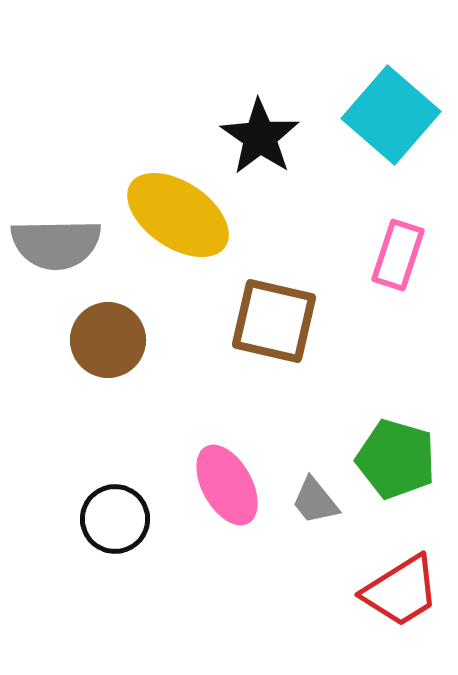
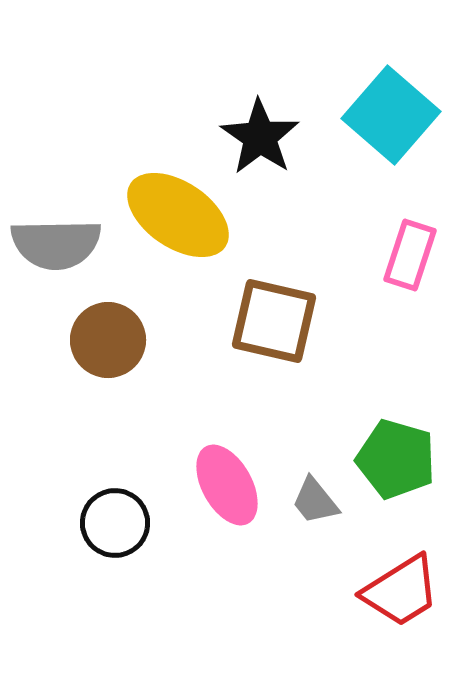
pink rectangle: moved 12 px right
black circle: moved 4 px down
